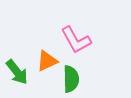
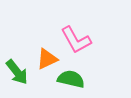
orange triangle: moved 2 px up
green semicircle: rotated 76 degrees counterclockwise
